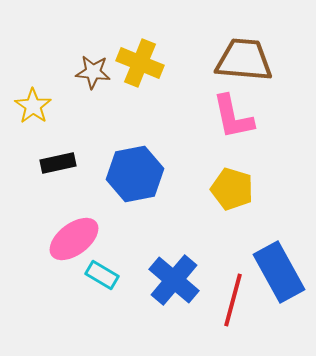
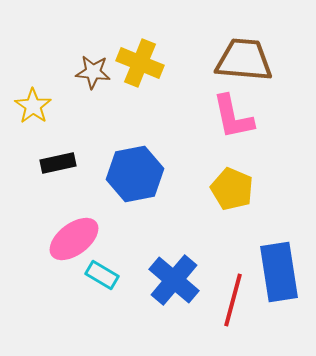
yellow pentagon: rotated 6 degrees clockwise
blue rectangle: rotated 20 degrees clockwise
